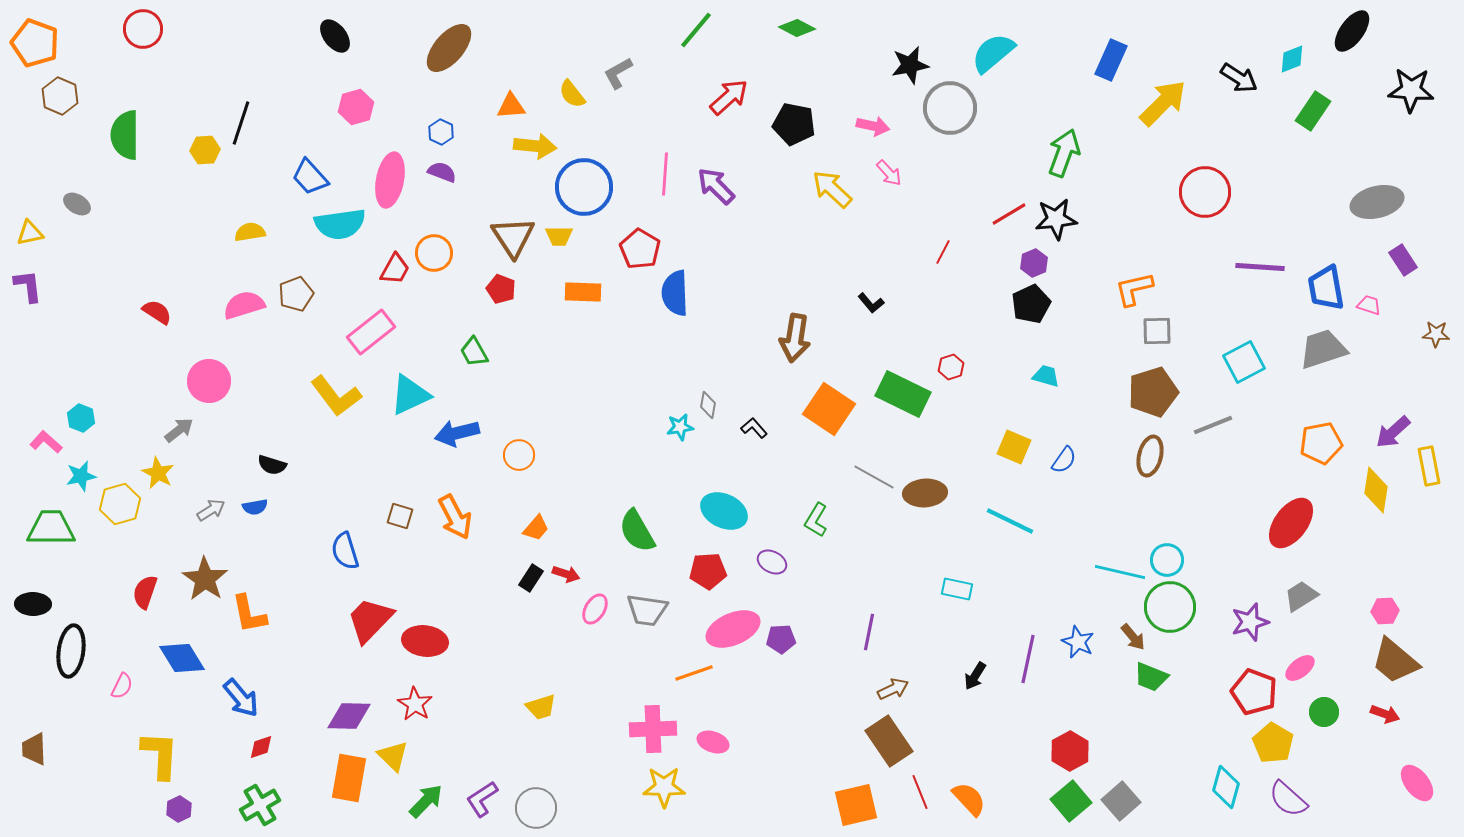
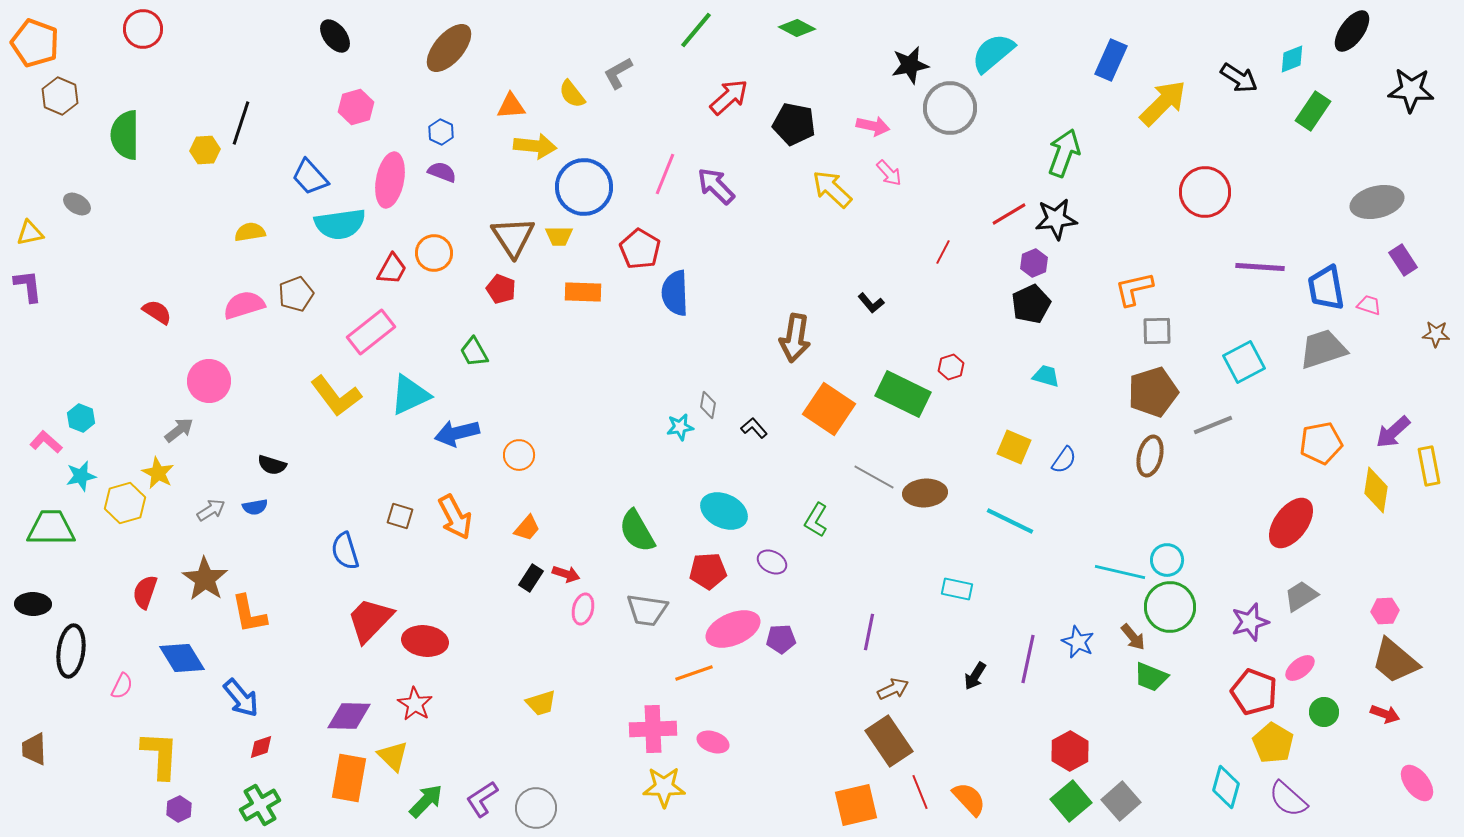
pink line at (665, 174): rotated 18 degrees clockwise
red trapezoid at (395, 269): moved 3 px left
yellow hexagon at (120, 504): moved 5 px right, 1 px up
orange trapezoid at (536, 528): moved 9 px left
pink ellipse at (595, 609): moved 12 px left; rotated 16 degrees counterclockwise
yellow trapezoid at (541, 707): moved 4 px up
